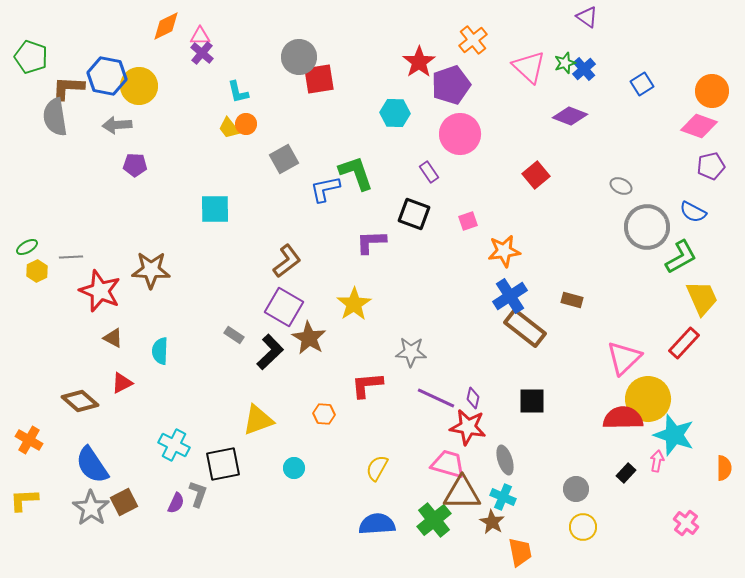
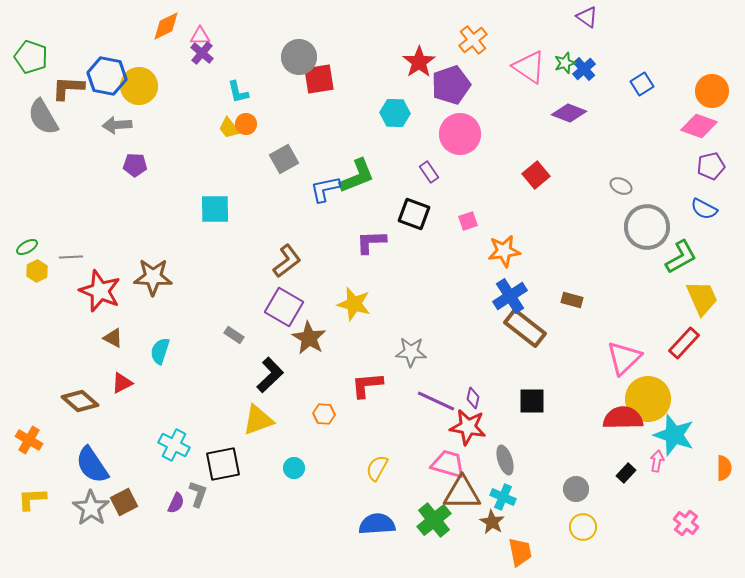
pink triangle at (529, 67): rotated 9 degrees counterclockwise
purple diamond at (570, 116): moved 1 px left, 3 px up
gray semicircle at (55, 117): moved 12 px left; rotated 21 degrees counterclockwise
green L-shape at (356, 173): moved 1 px right, 3 px down; rotated 87 degrees clockwise
blue semicircle at (693, 212): moved 11 px right, 3 px up
brown star at (151, 270): moved 2 px right, 7 px down
yellow star at (354, 304): rotated 24 degrees counterclockwise
cyan semicircle at (160, 351): rotated 16 degrees clockwise
black L-shape at (270, 352): moved 23 px down
purple line at (436, 398): moved 3 px down
yellow L-shape at (24, 500): moved 8 px right, 1 px up
